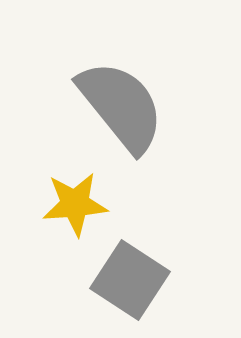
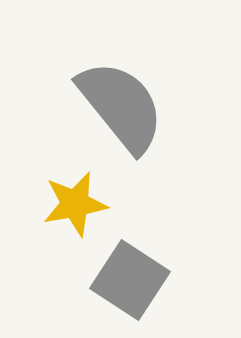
yellow star: rotated 6 degrees counterclockwise
